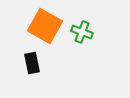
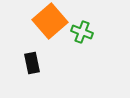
orange square: moved 5 px right, 5 px up; rotated 20 degrees clockwise
